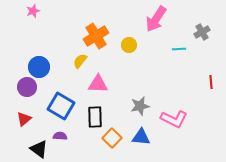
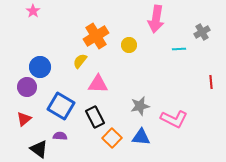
pink star: rotated 16 degrees counterclockwise
pink arrow: rotated 24 degrees counterclockwise
blue circle: moved 1 px right
black rectangle: rotated 25 degrees counterclockwise
